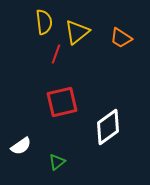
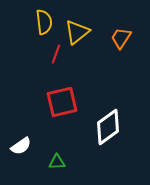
orange trapezoid: rotated 90 degrees clockwise
green triangle: rotated 36 degrees clockwise
